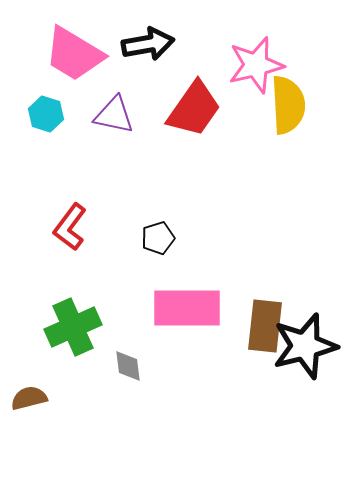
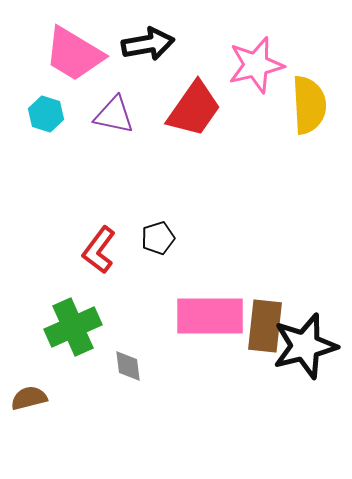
yellow semicircle: moved 21 px right
red L-shape: moved 29 px right, 23 px down
pink rectangle: moved 23 px right, 8 px down
